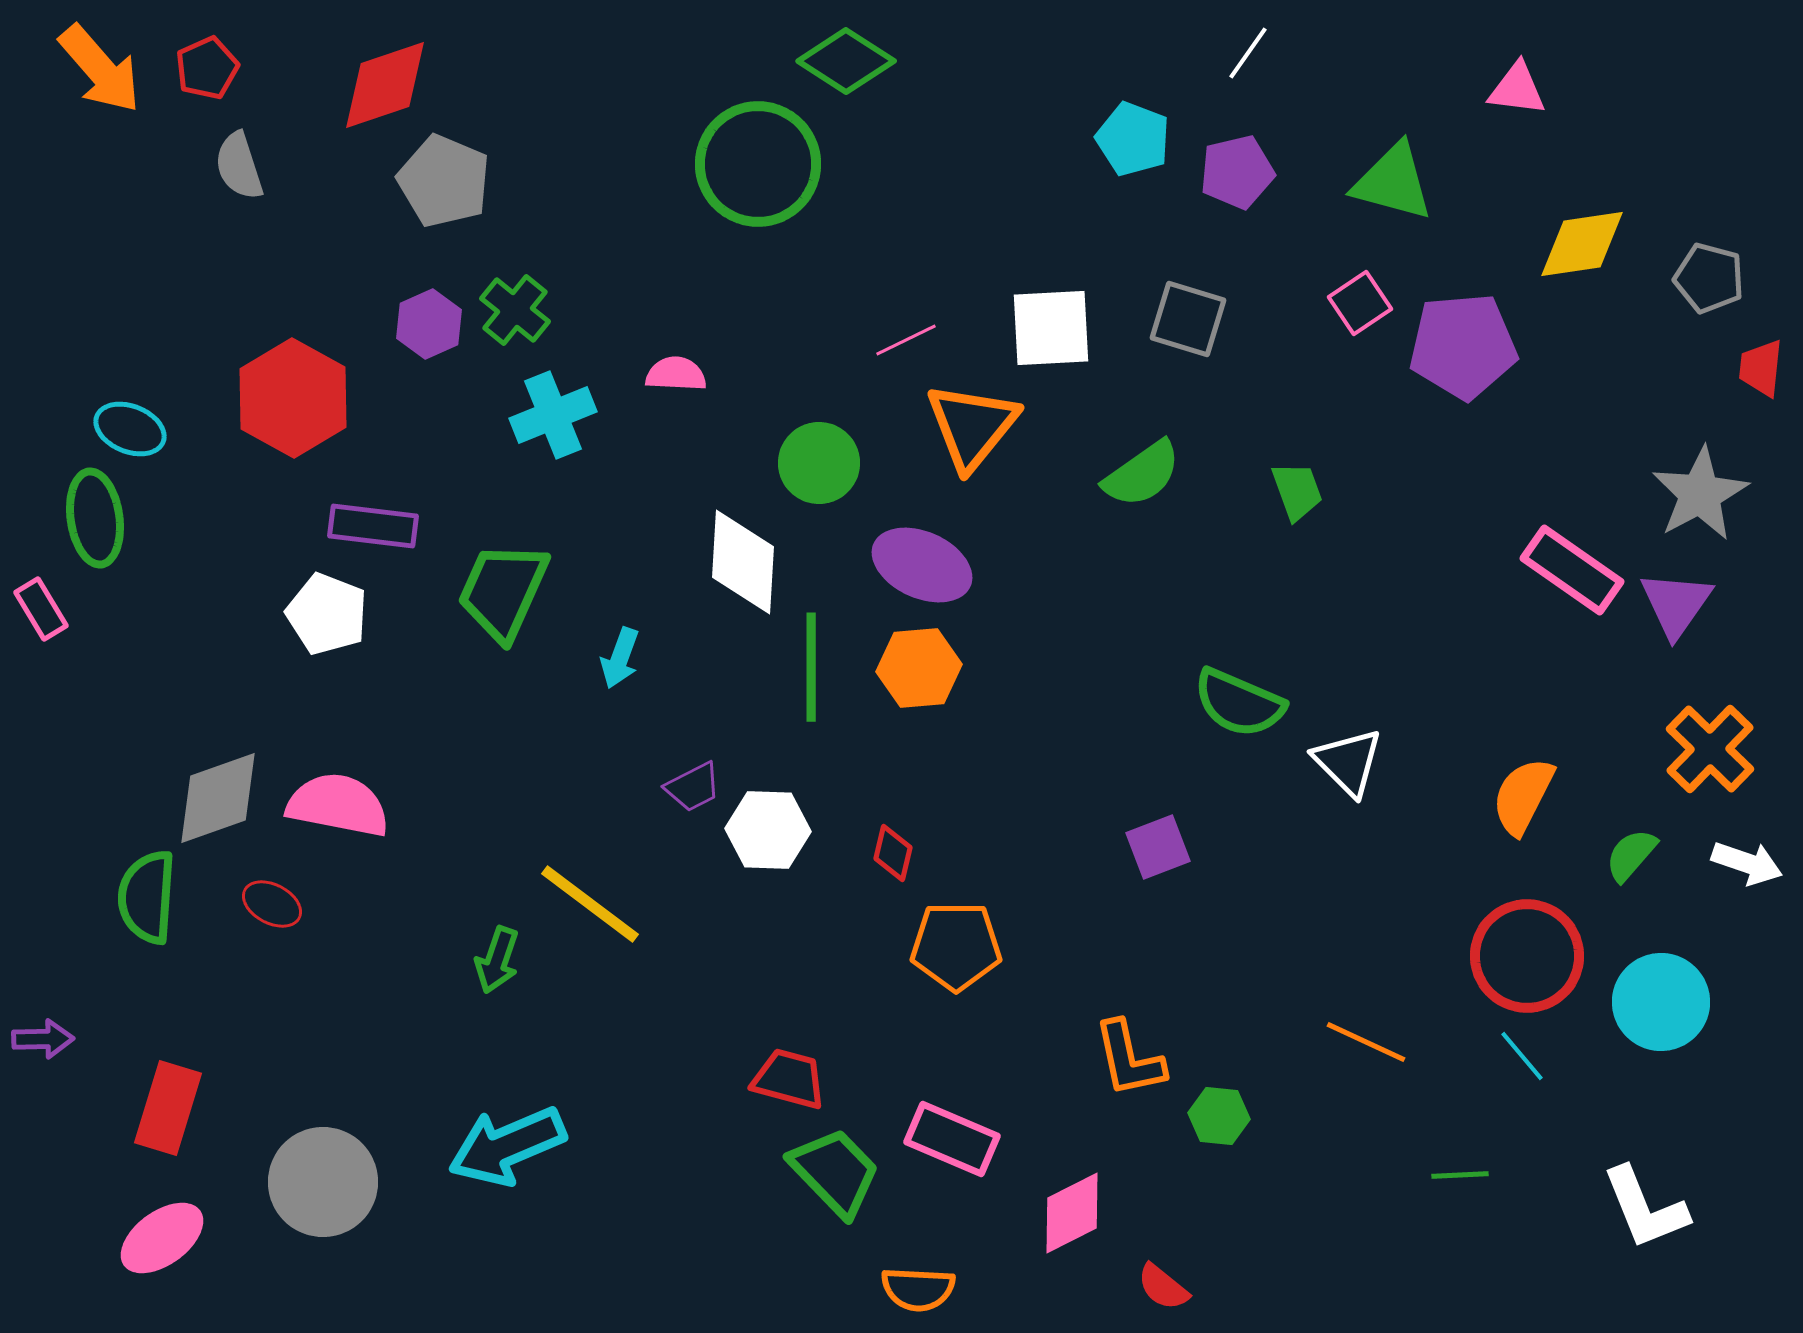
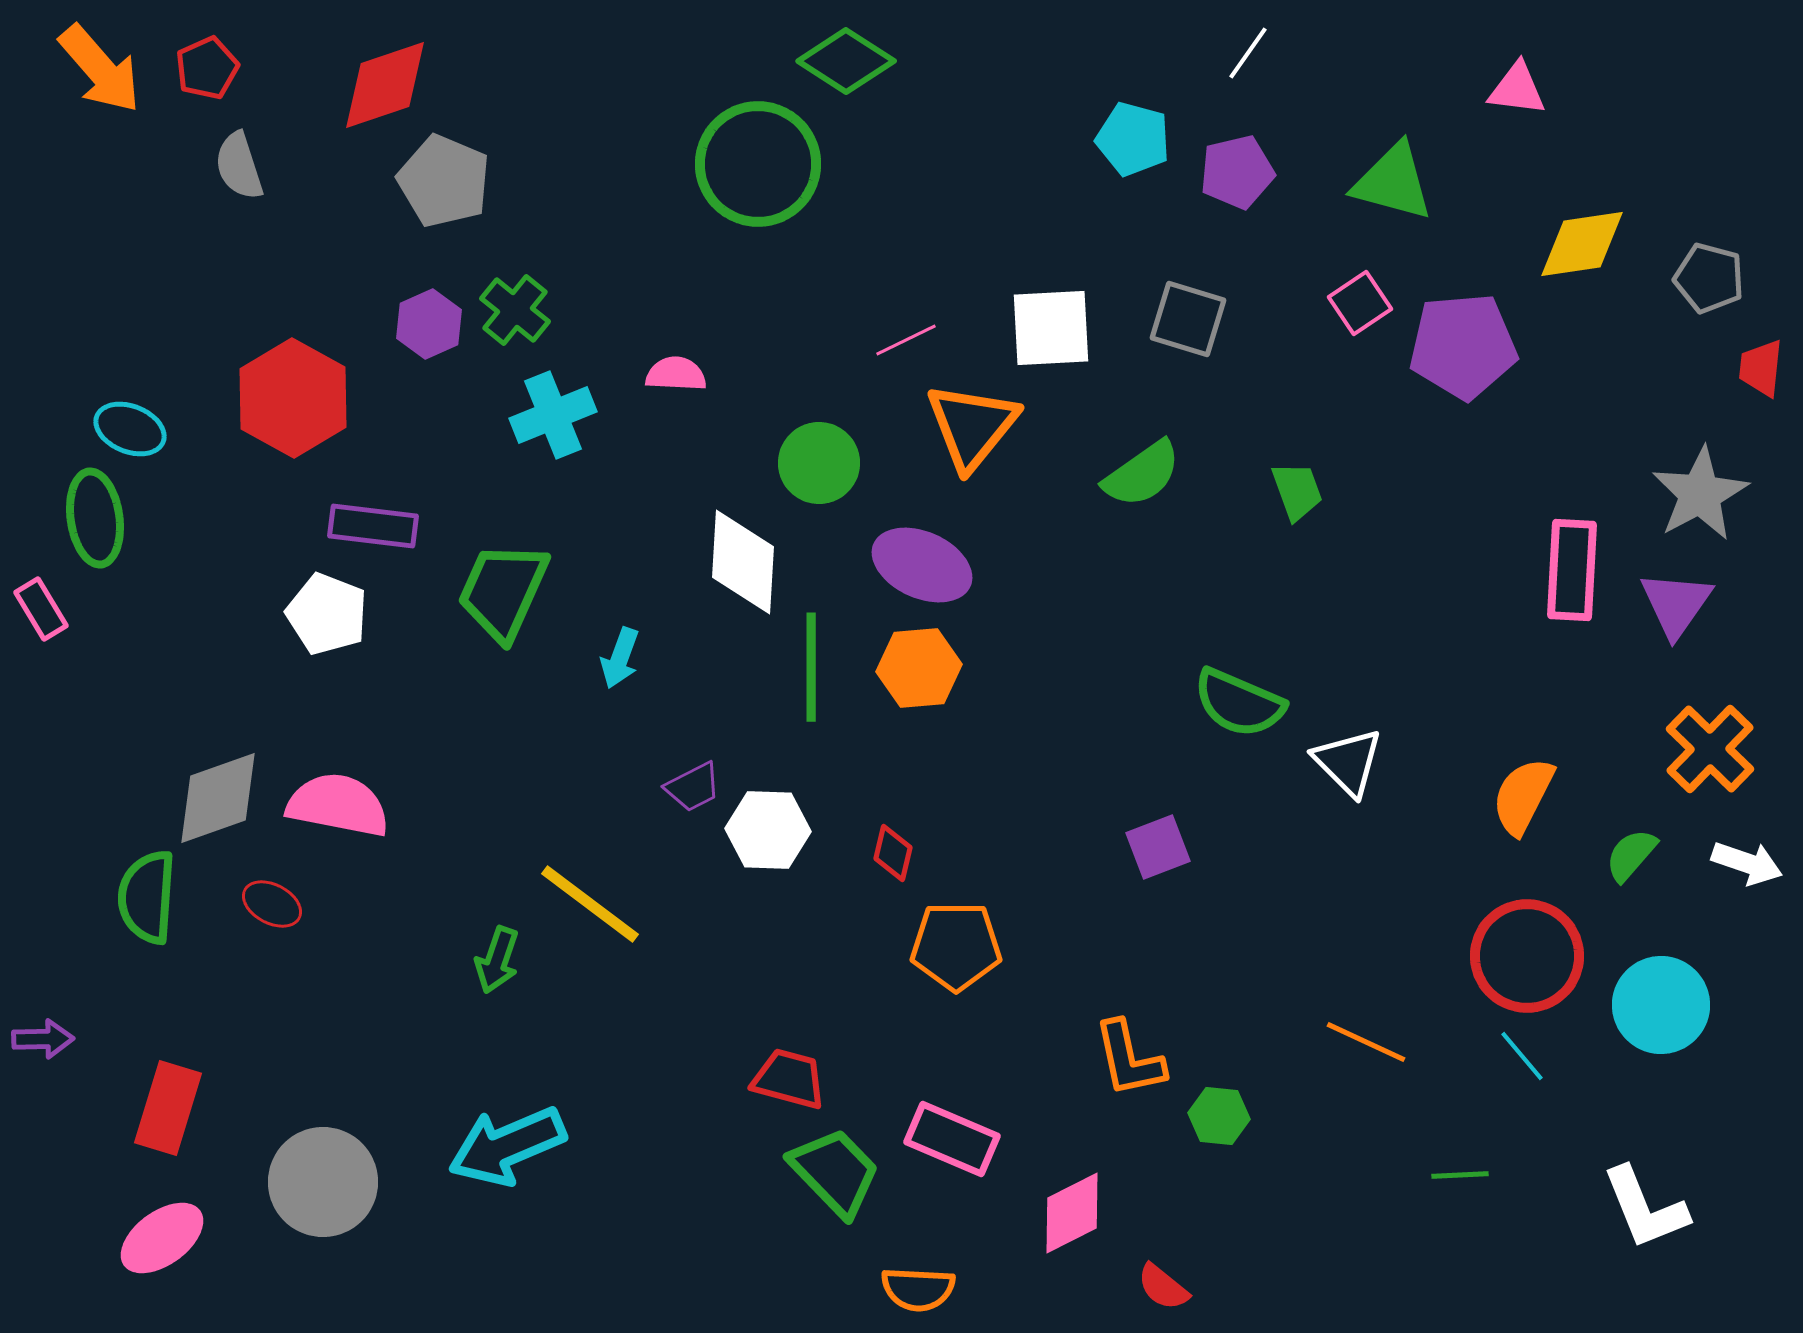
cyan pentagon at (1133, 139): rotated 6 degrees counterclockwise
pink rectangle at (1572, 570): rotated 58 degrees clockwise
cyan circle at (1661, 1002): moved 3 px down
